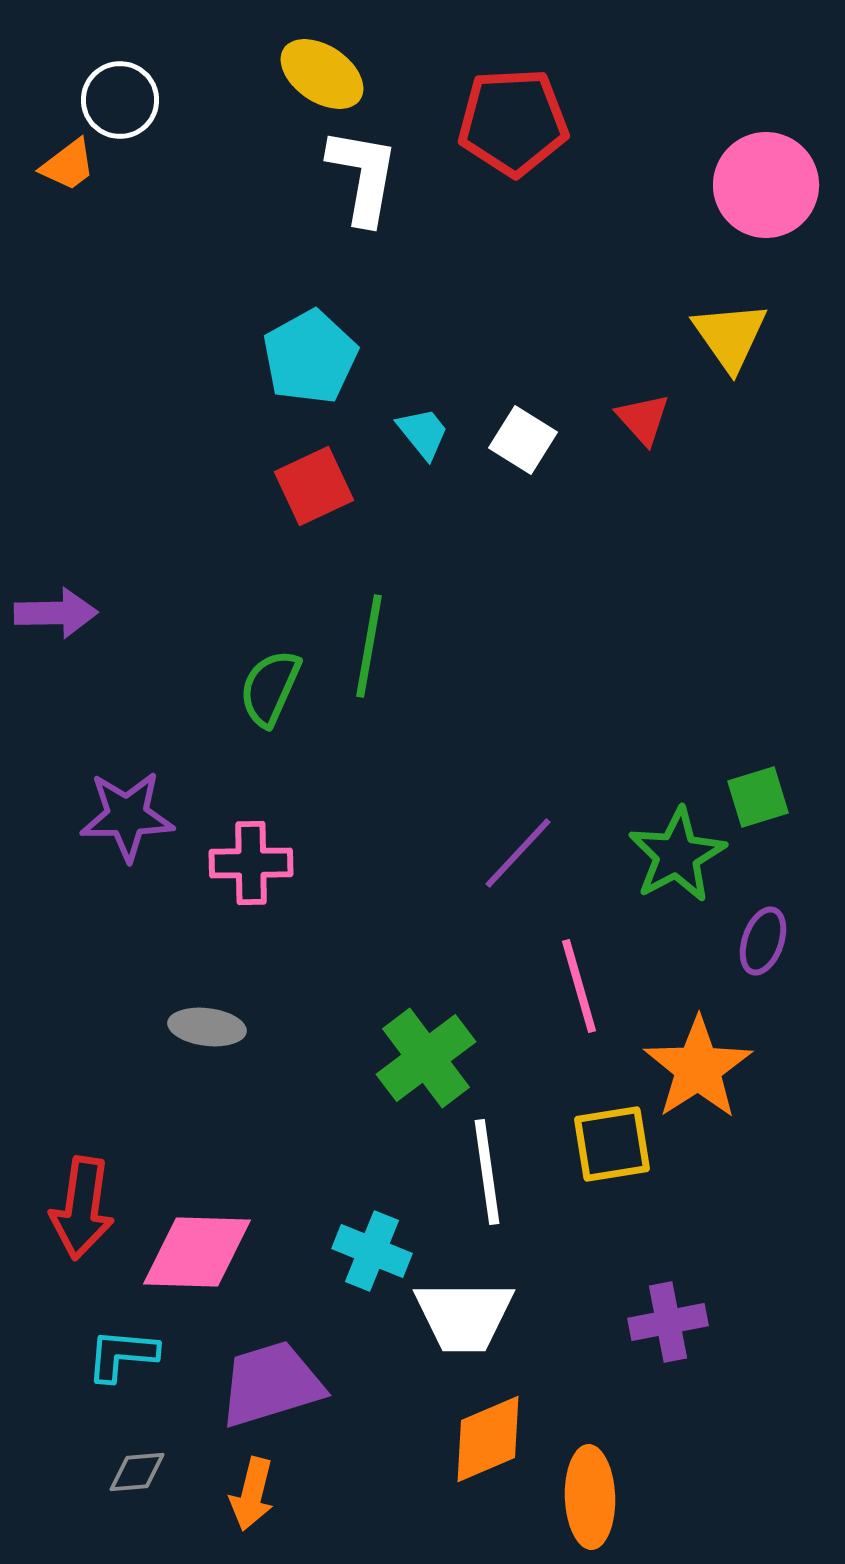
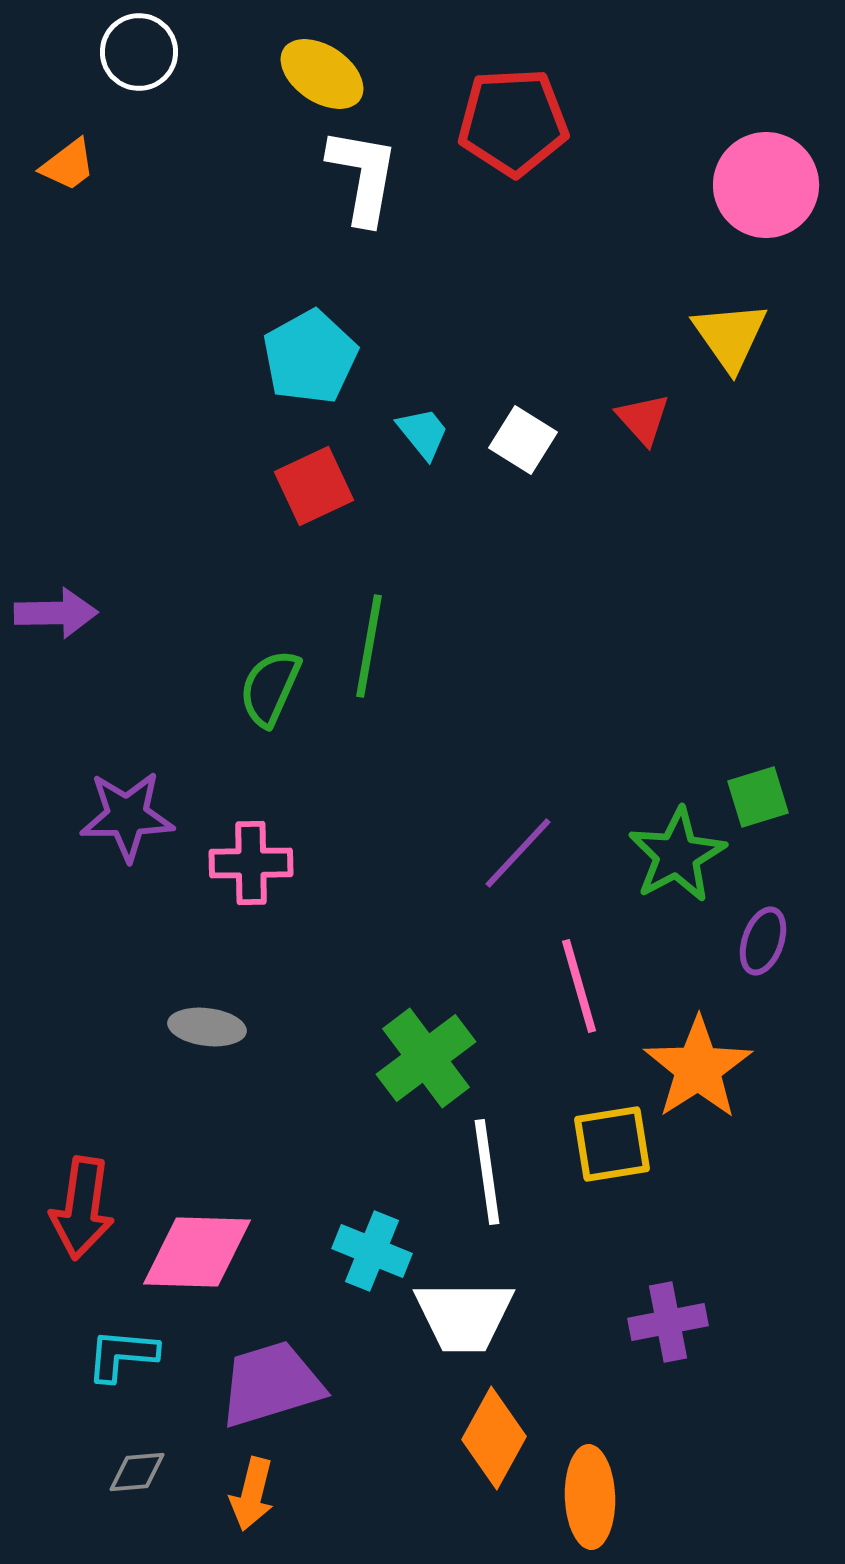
white circle: moved 19 px right, 48 px up
orange diamond: moved 6 px right, 1 px up; rotated 38 degrees counterclockwise
